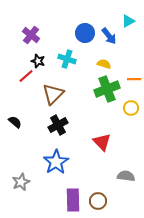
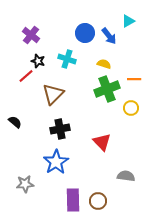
black cross: moved 2 px right, 4 px down; rotated 18 degrees clockwise
gray star: moved 4 px right, 2 px down; rotated 18 degrees clockwise
